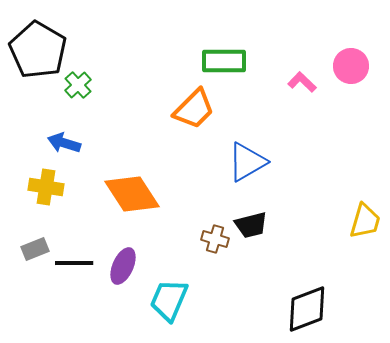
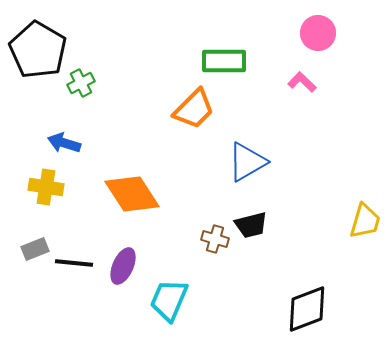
pink circle: moved 33 px left, 33 px up
green cross: moved 3 px right, 2 px up; rotated 16 degrees clockwise
black line: rotated 6 degrees clockwise
